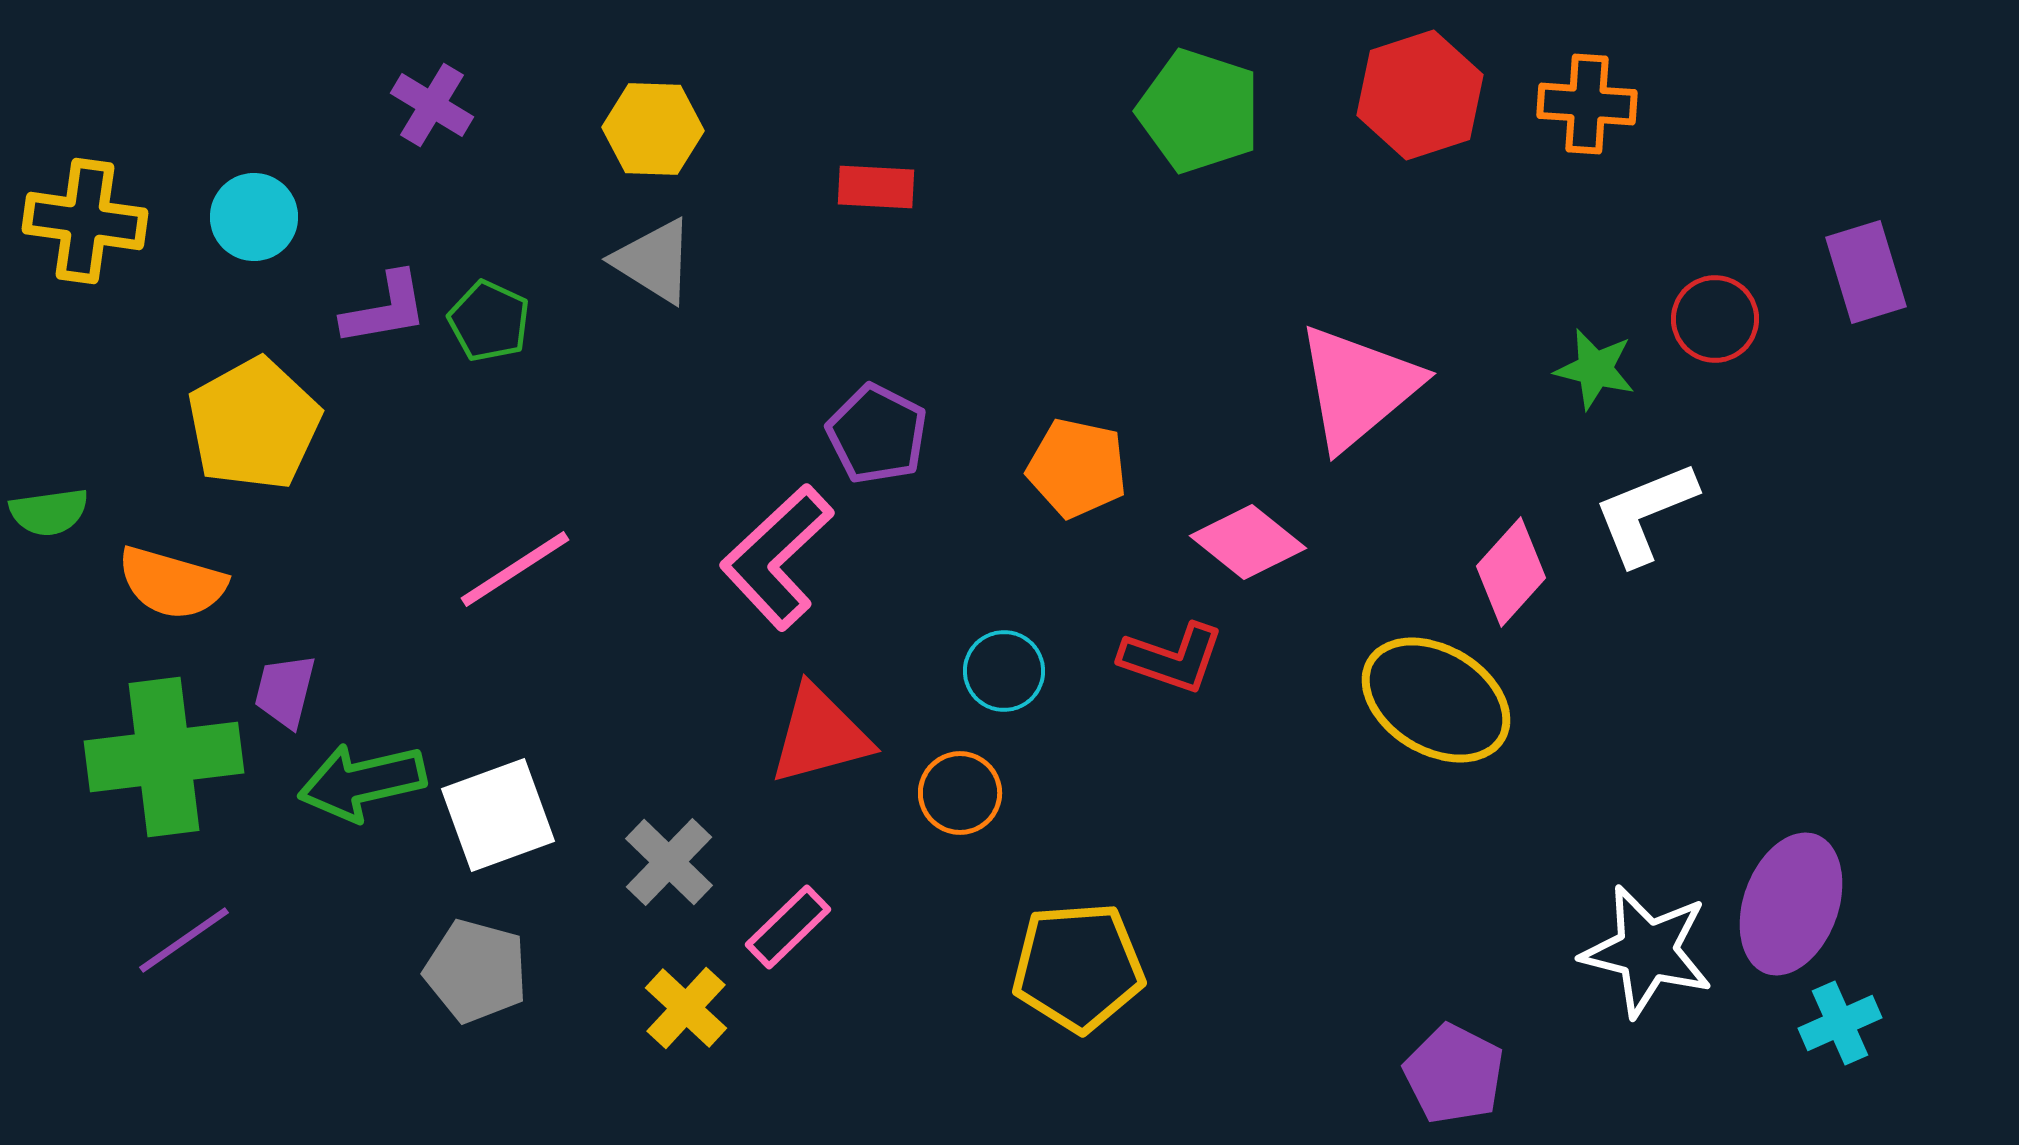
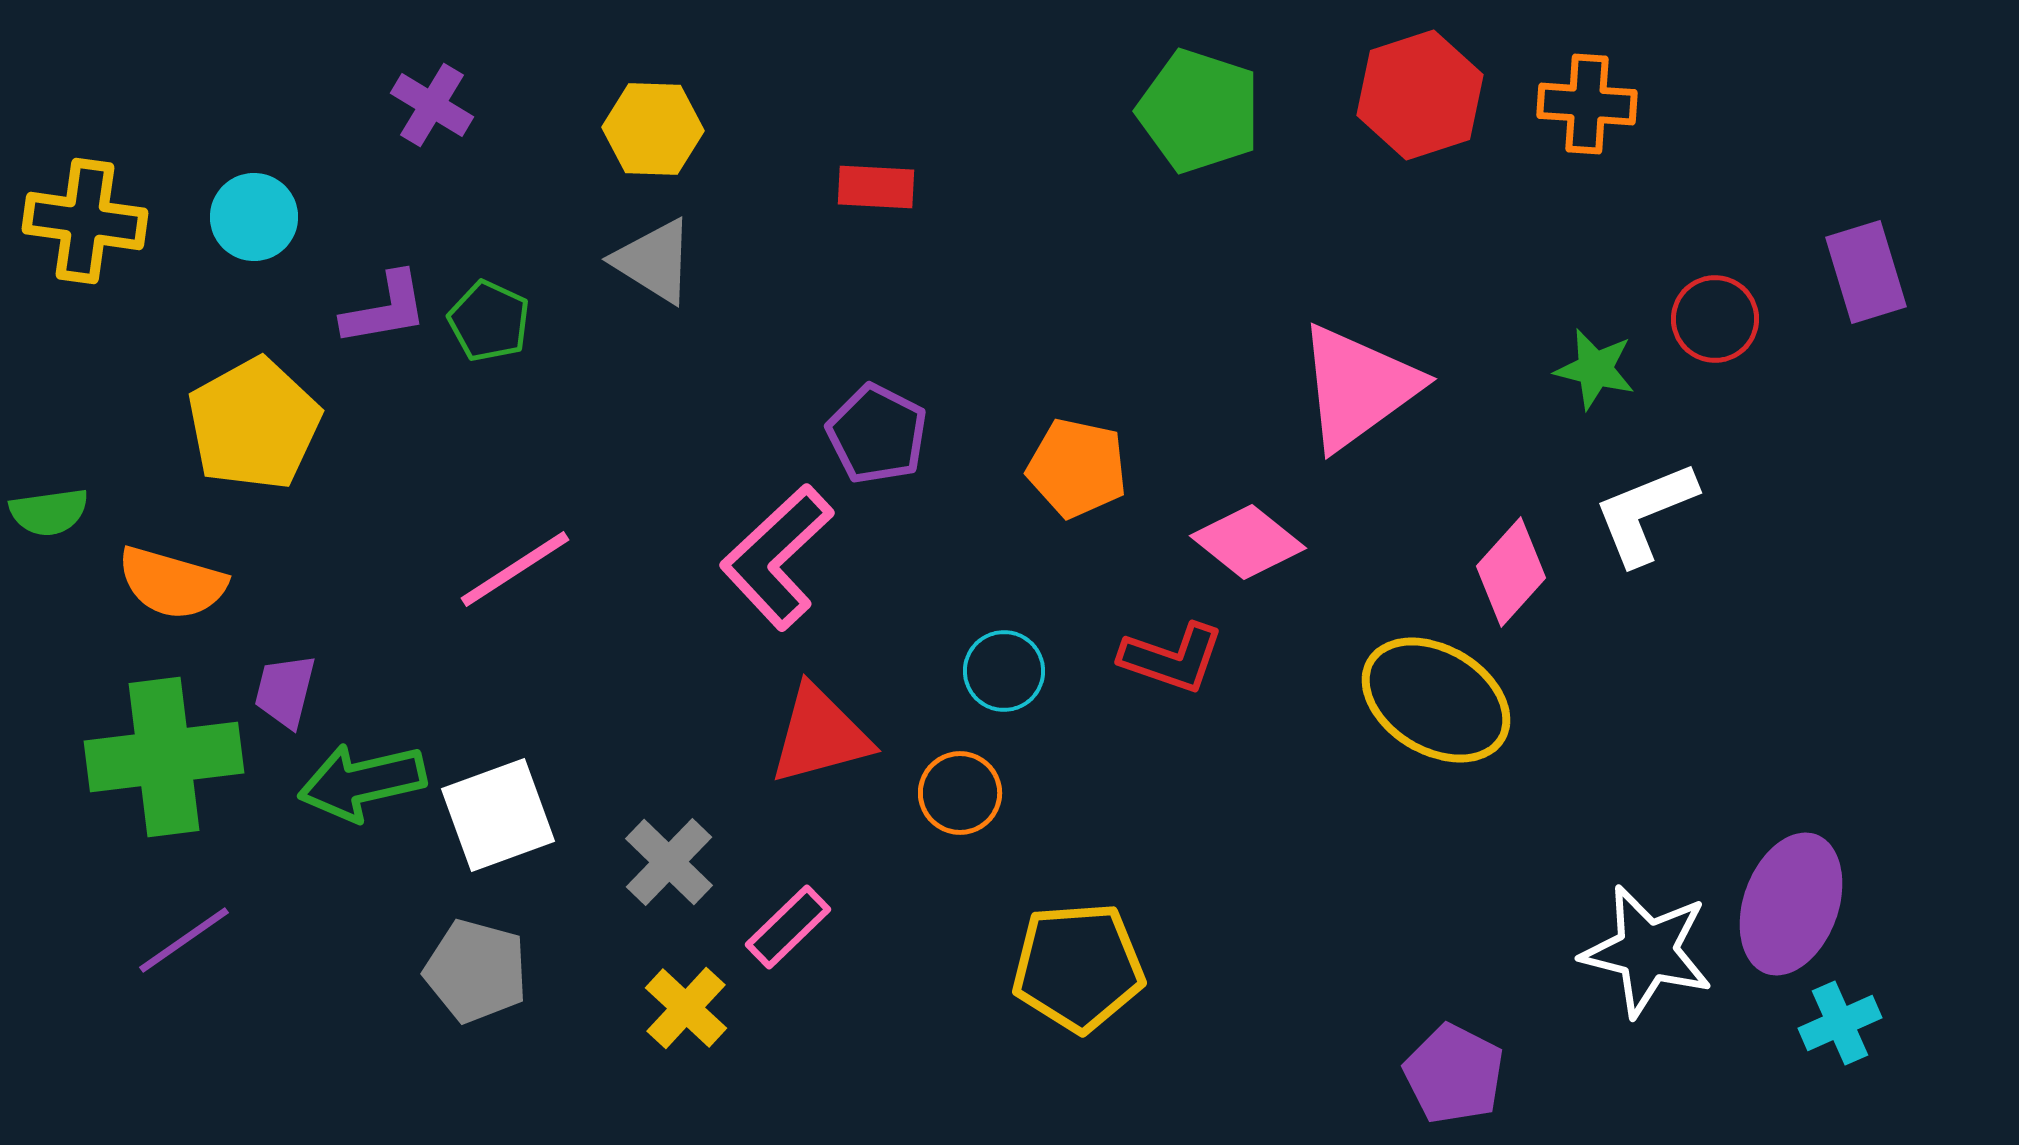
pink triangle at (1358, 387): rotated 4 degrees clockwise
